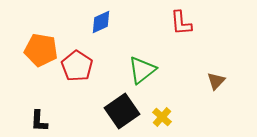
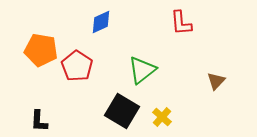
black square: rotated 24 degrees counterclockwise
